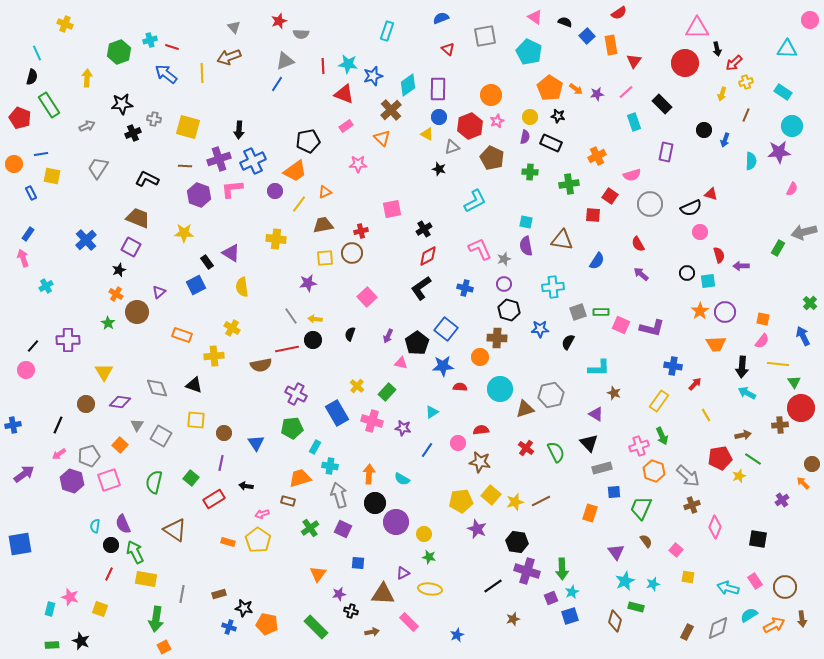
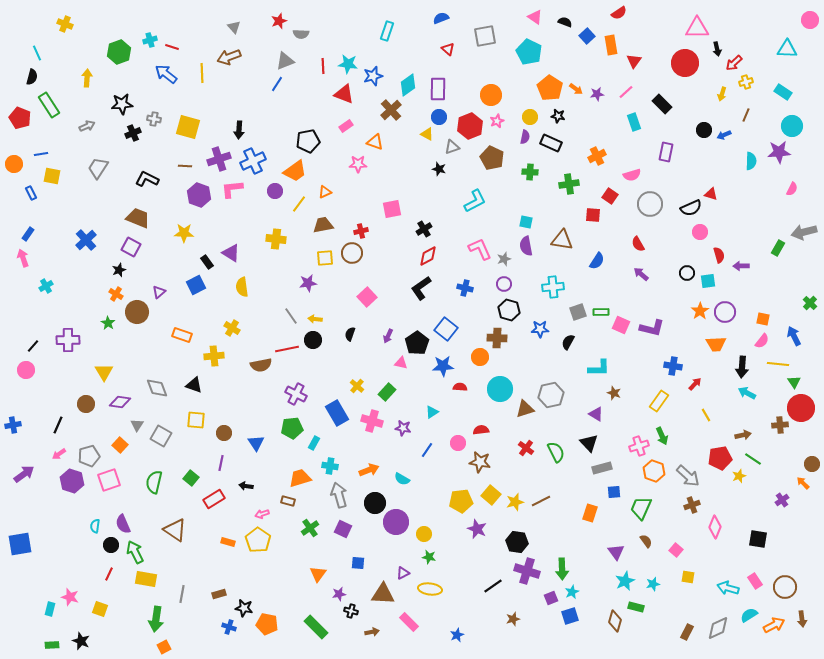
orange triangle at (382, 138): moved 7 px left, 4 px down; rotated 24 degrees counterclockwise
blue arrow at (725, 140): moved 1 px left, 5 px up; rotated 48 degrees clockwise
blue arrow at (803, 336): moved 9 px left
cyan rectangle at (315, 447): moved 1 px left, 4 px up
orange arrow at (369, 474): moved 4 px up; rotated 66 degrees clockwise
